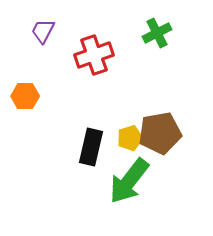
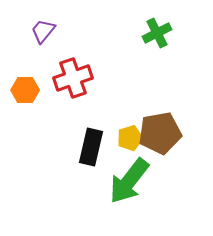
purple trapezoid: rotated 12 degrees clockwise
red cross: moved 21 px left, 23 px down
orange hexagon: moved 6 px up
